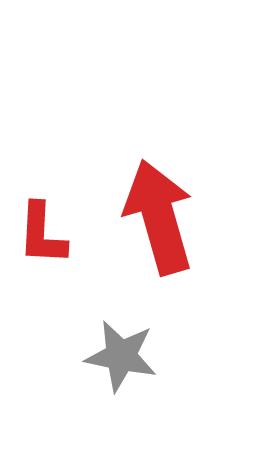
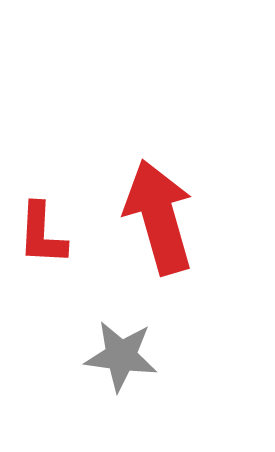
gray star: rotated 4 degrees counterclockwise
